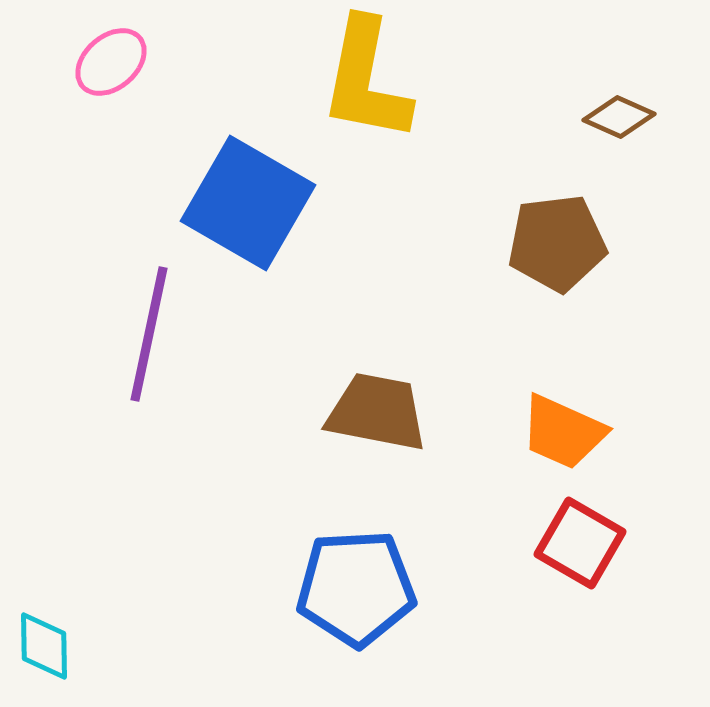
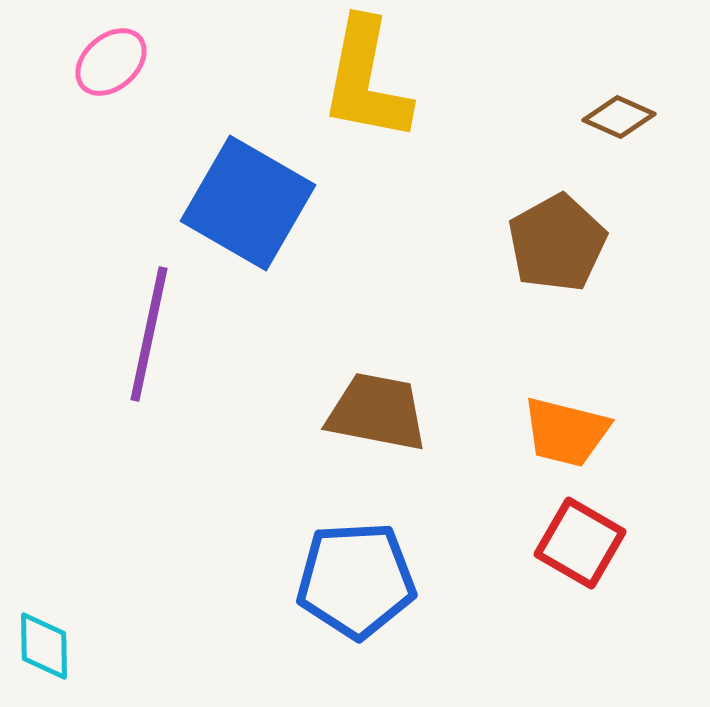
brown pentagon: rotated 22 degrees counterclockwise
orange trapezoid: moved 3 px right; rotated 10 degrees counterclockwise
blue pentagon: moved 8 px up
